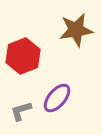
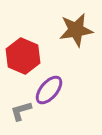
red hexagon: rotated 16 degrees counterclockwise
purple ellipse: moved 8 px left, 8 px up
